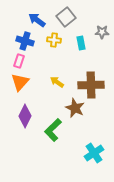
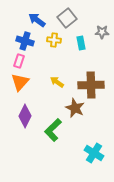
gray square: moved 1 px right, 1 px down
cyan cross: rotated 24 degrees counterclockwise
